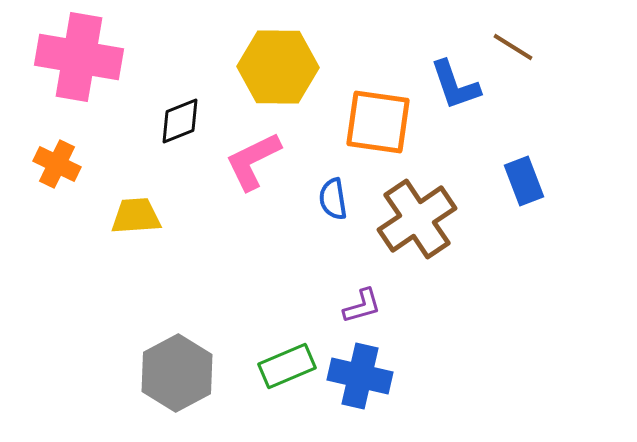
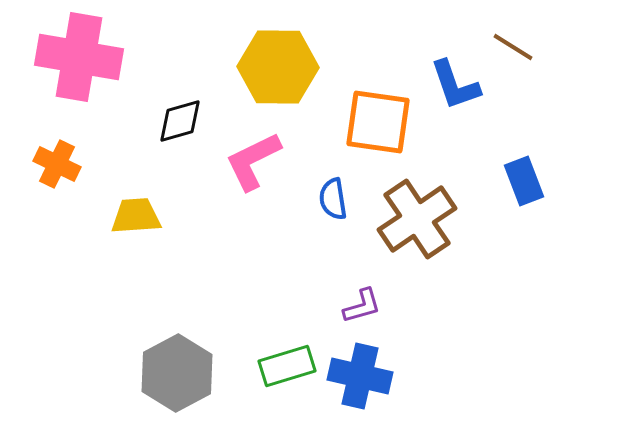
black diamond: rotated 6 degrees clockwise
green rectangle: rotated 6 degrees clockwise
